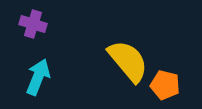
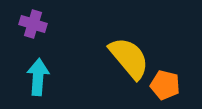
yellow semicircle: moved 1 px right, 3 px up
cyan arrow: rotated 18 degrees counterclockwise
